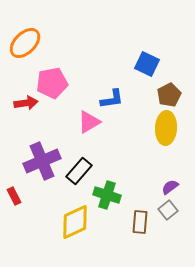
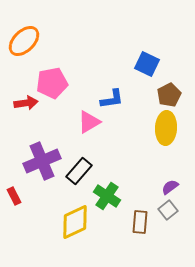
orange ellipse: moved 1 px left, 2 px up
green cross: moved 1 px down; rotated 16 degrees clockwise
